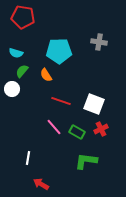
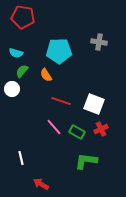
white line: moved 7 px left; rotated 24 degrees counterclockwise
